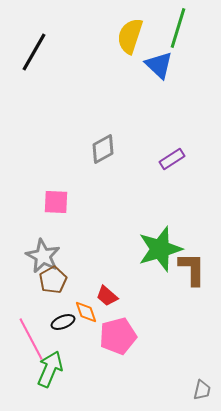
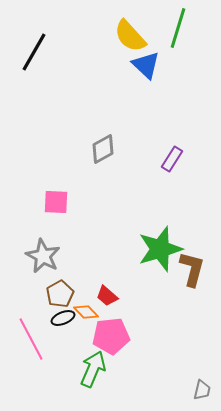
yellow semicircle: rotated 60 degrees counterclockwise
blue triangle: moved 13 px left
purple rectangle: rotated 25 degrees counterclockwise
brown L-shape: rotated 15 degrees clockwise
brown pentagon: moved 7 px right, 14 px down
orange diamond: rotated 25 degrees counterclockwise
black ellipse: moved 4 px up
pink pentagon: moved 7 px left; rotated 9 degrees clockwise
green arrow: moved 43 px right
